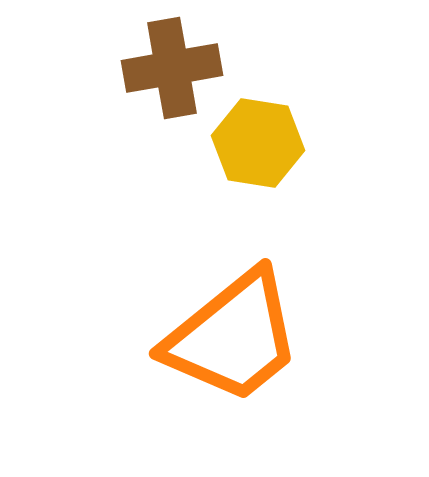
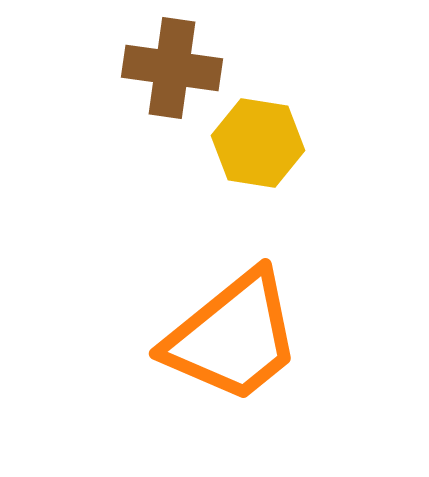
brown cross: rotated 18 degrees clockwise
